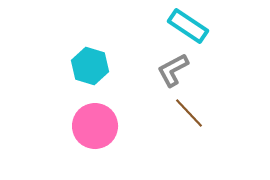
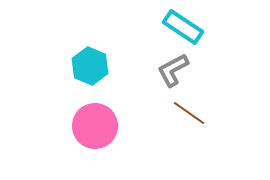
cyan rectangle: moved 5 px left, 1 px down
cyan hexagon: rotated 6 degrees clockwise
brown line: rotated 12 degrees counterclockwise
